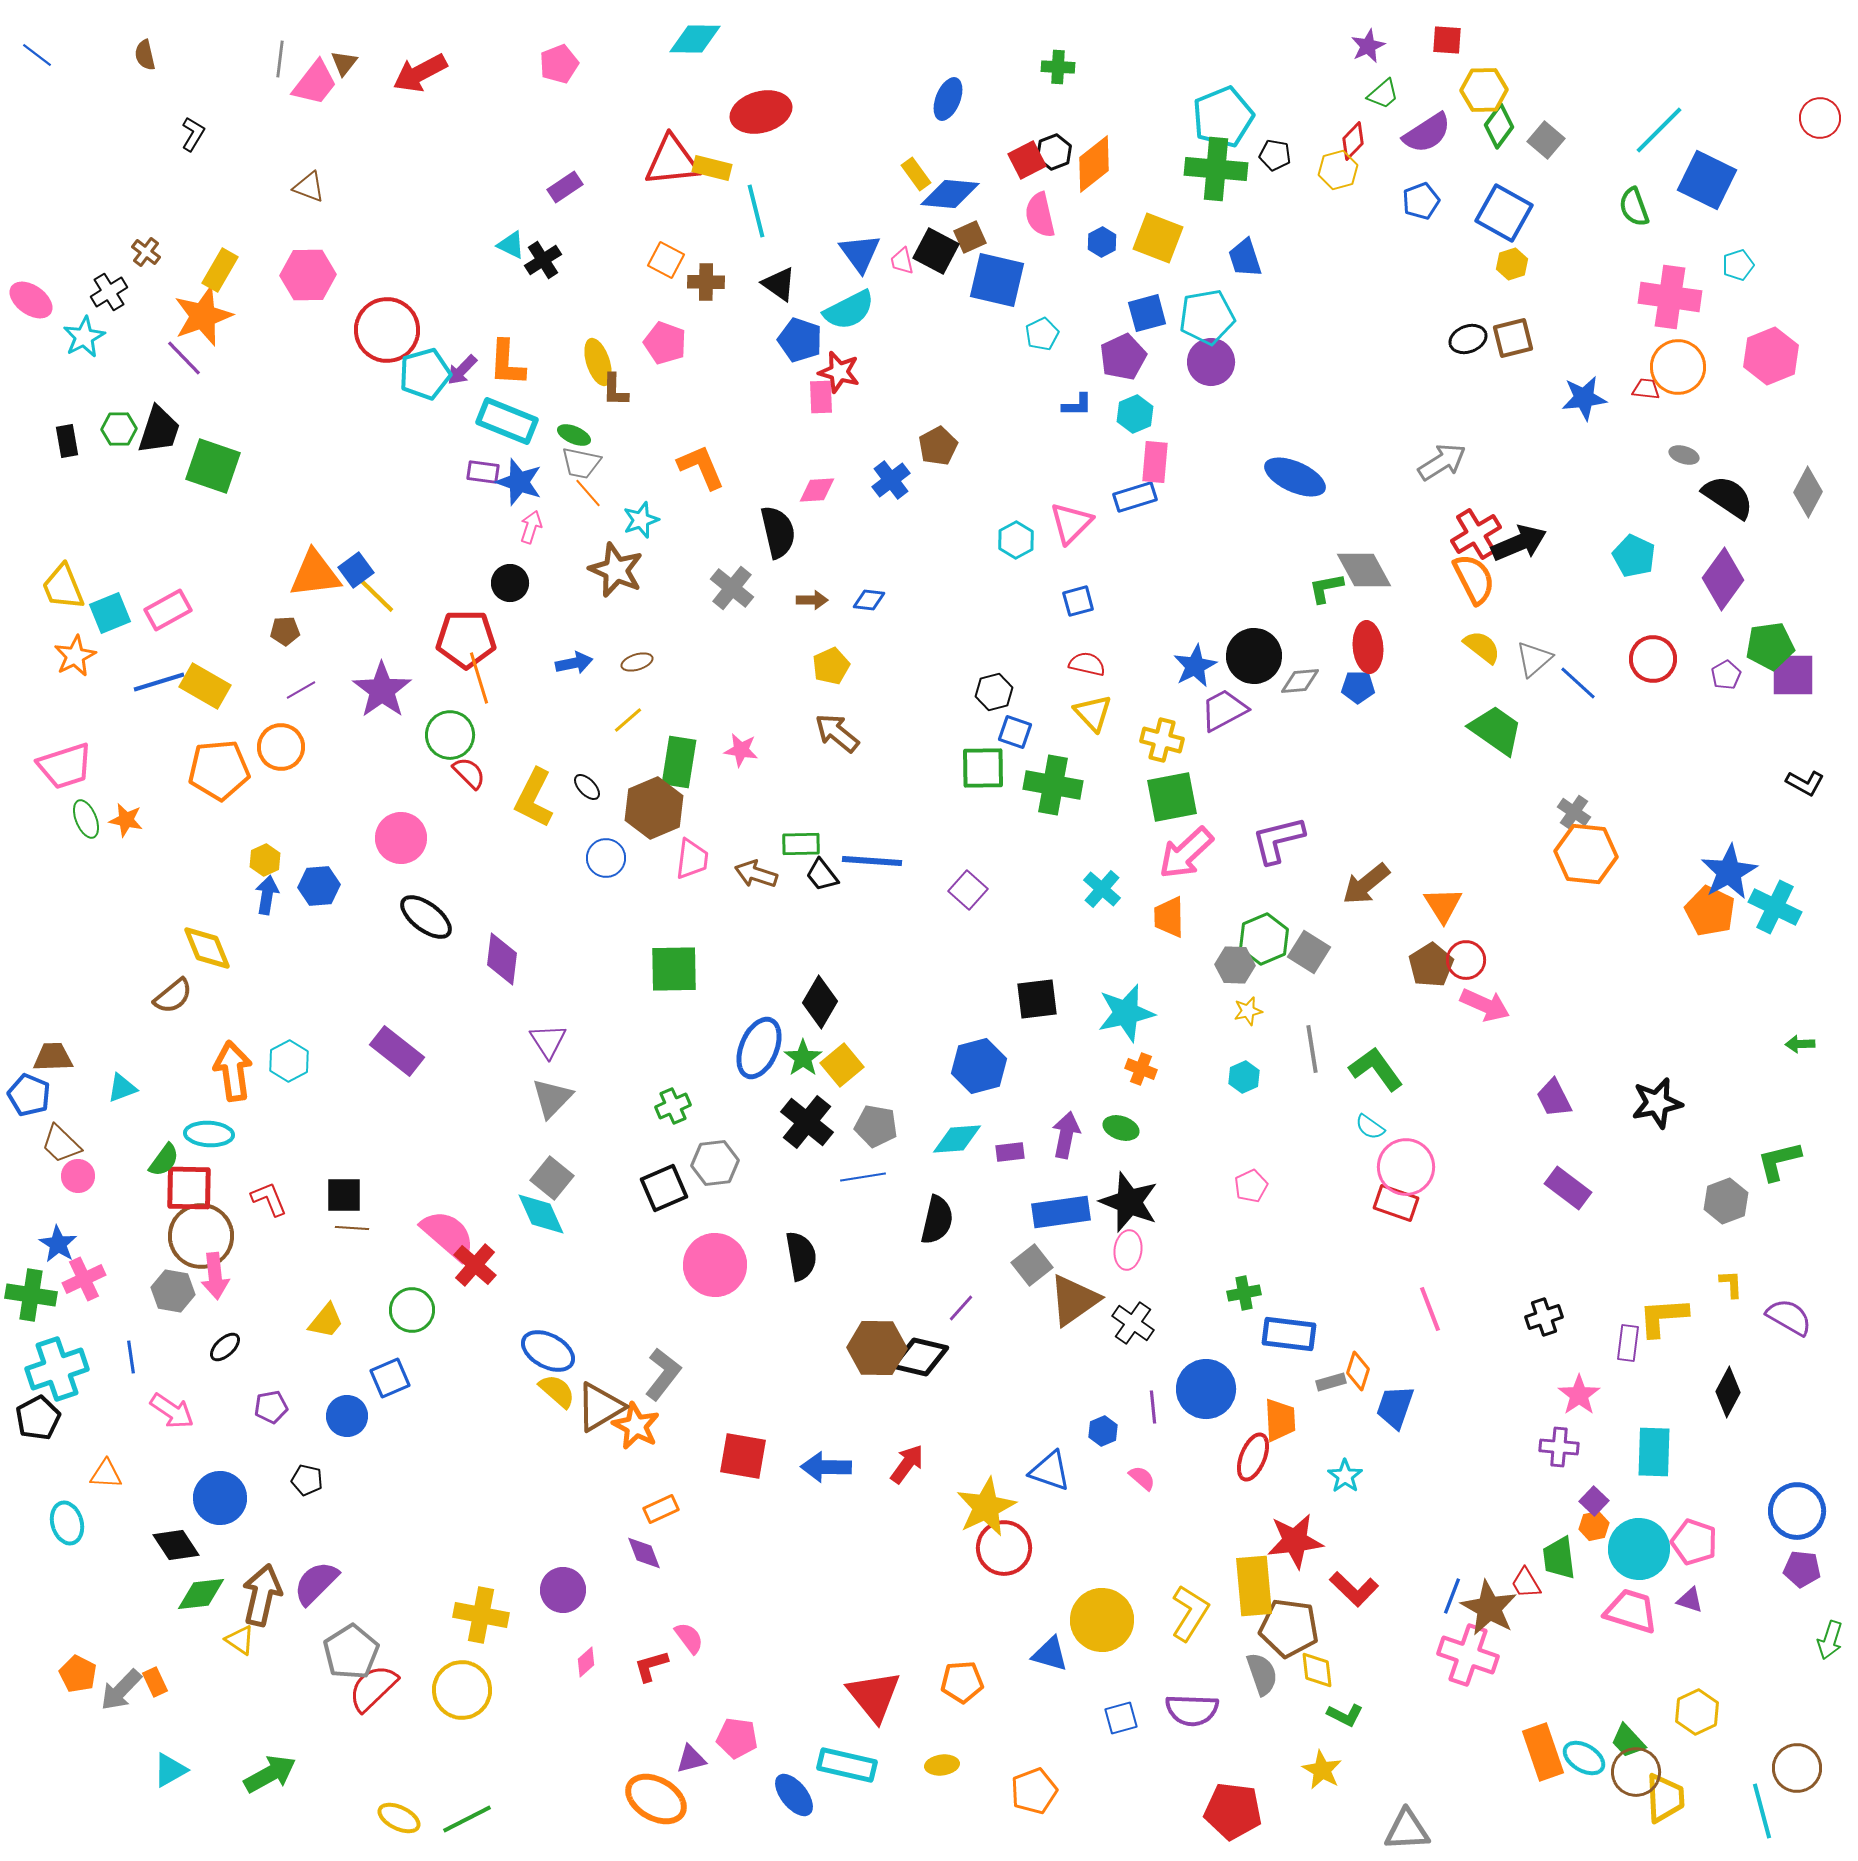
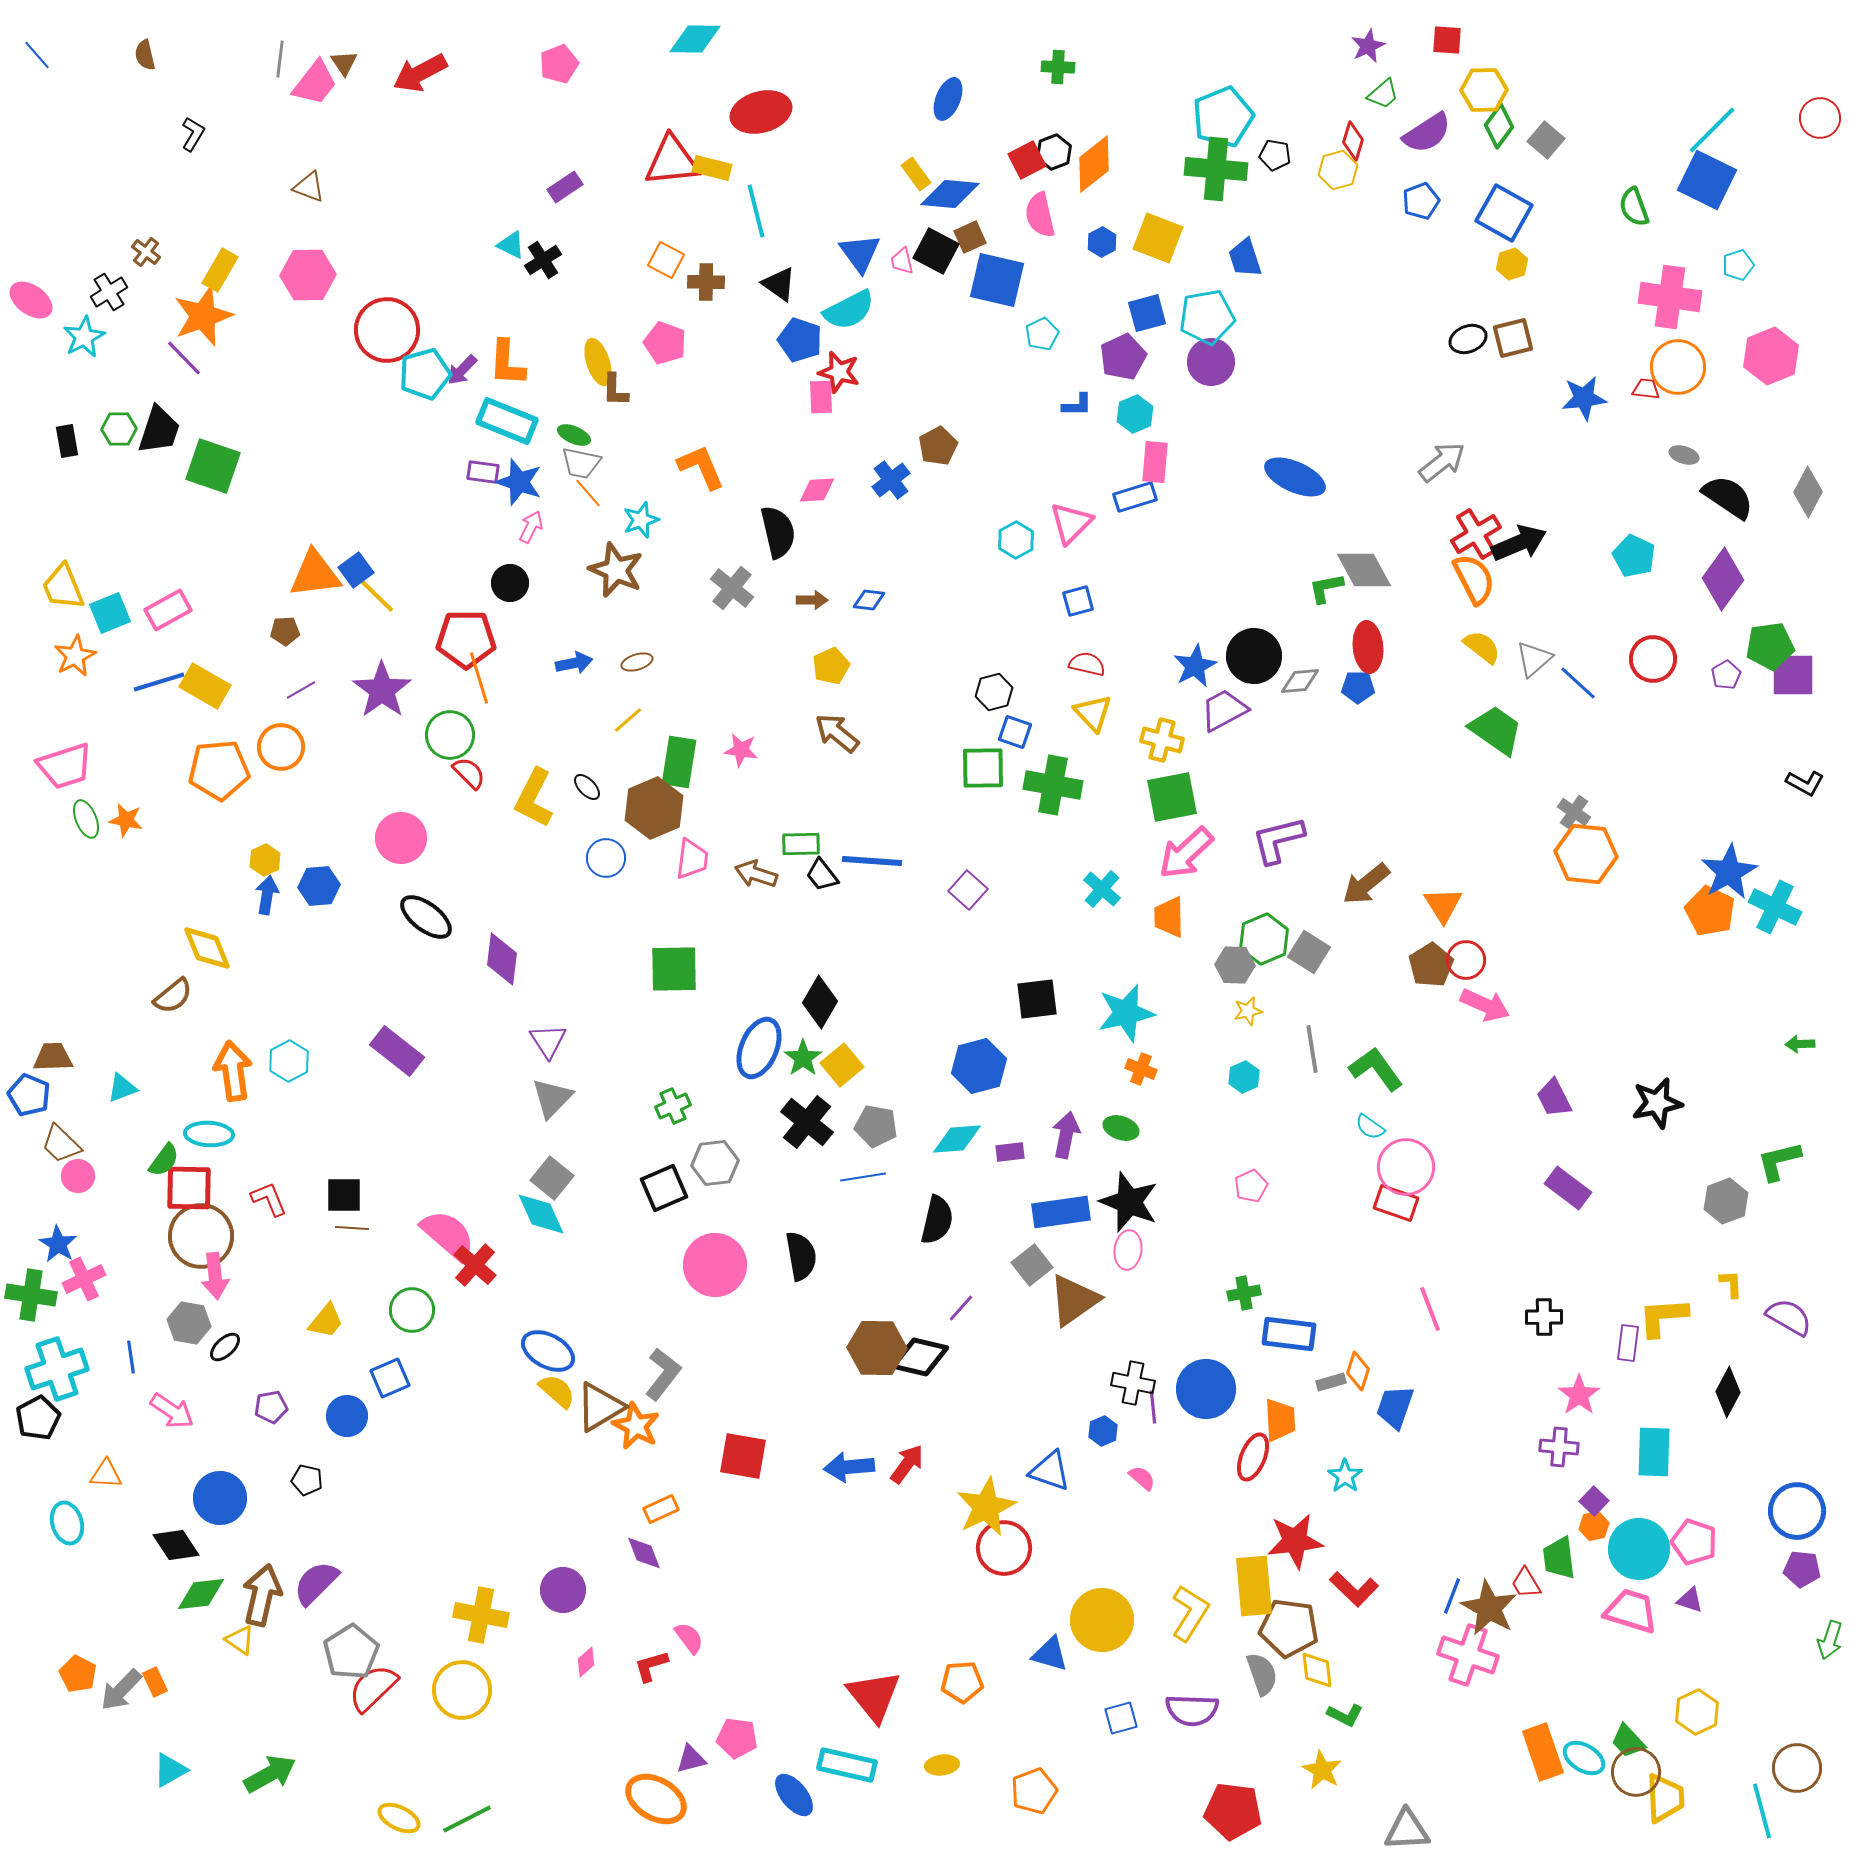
blue line at (37, 55): rotated 12 degrees clockwise
brown triangle at (344, 63): rotated 12 degrees counterclockwise
cyan line at (1659, 130): moved 53 px right
red diamond at (1353, 141): rotated 27 degrees counterclockwise
gray arrow at (1442, 462): rotated 6 degrees counterclockwise
pink arrow at (531, 527): rotated 8 degrees clockwise
gray hexagon at (173, 1291): moved 16 px right, 32 px down
black cross at (1544, 1317): rotated 18 degrees clockwise
black cross at (1133, 1323): moved 60 px down; rotated 24 degrees counterclockwise
blue arrow at (826, 1467): moved 23 px right; rotated 6 degrees counterclockwise
